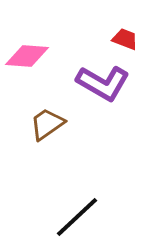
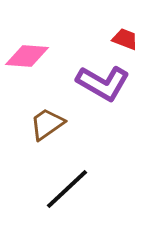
black line: moved 10 px left, 28 px up
